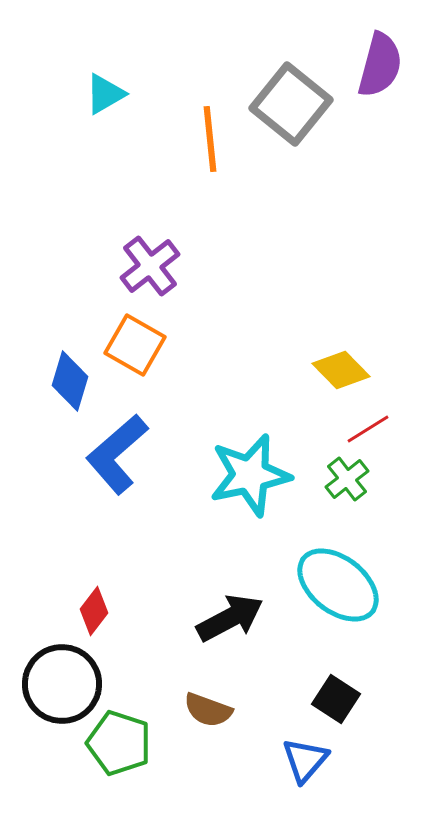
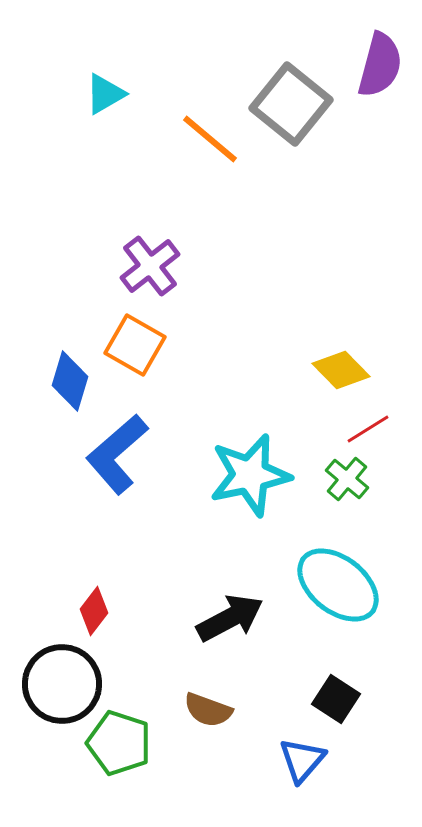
orange line: rotated 44 degrees counterclockwise
green cross: rotated 12 degrees counterclockwise
blue triangle: moved 3 px left
